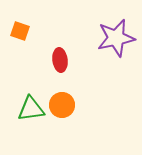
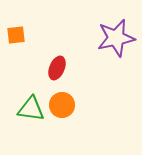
orange square: moved 4 px left, 4 px down; rotated 24 degrees counterclockwise
red ellipse: moved 3 px left, 8 px down; rotated 30 degrees clockwise
green triangle: rotated 16 degrees clockwise
